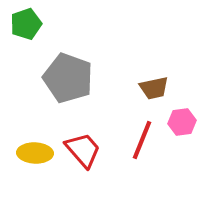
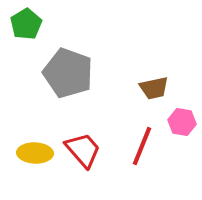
green pentagon: rotated 12 degrees counterclockwise
gray pentagon: moved 5 px up
pink hexagon: rotated 16 degrees clockwise
red line: moved 6 px down
